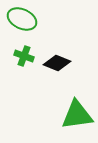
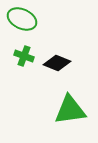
green triangle: moved 7 px left, 5 px up
